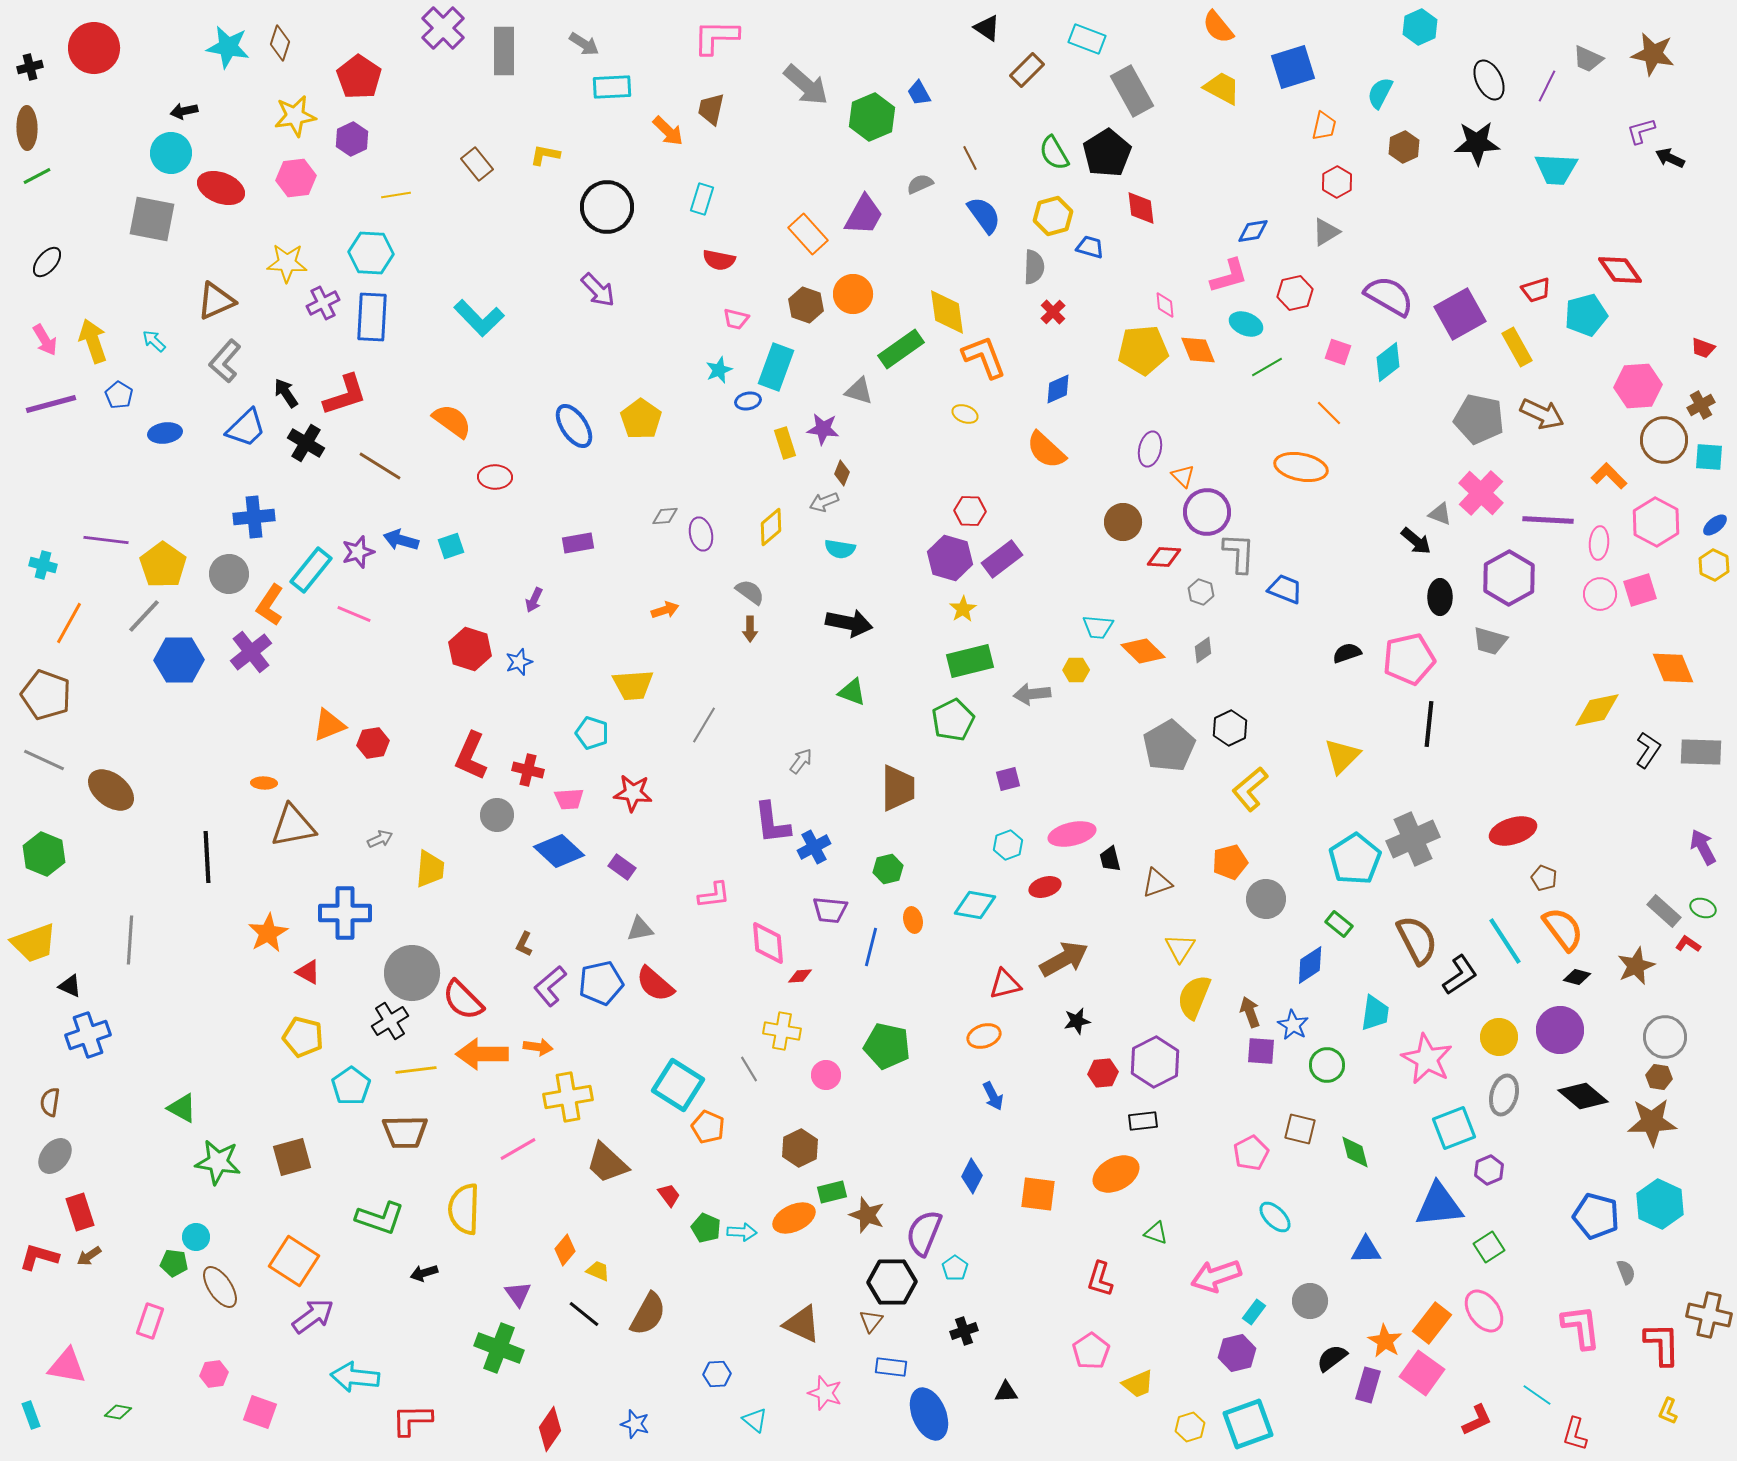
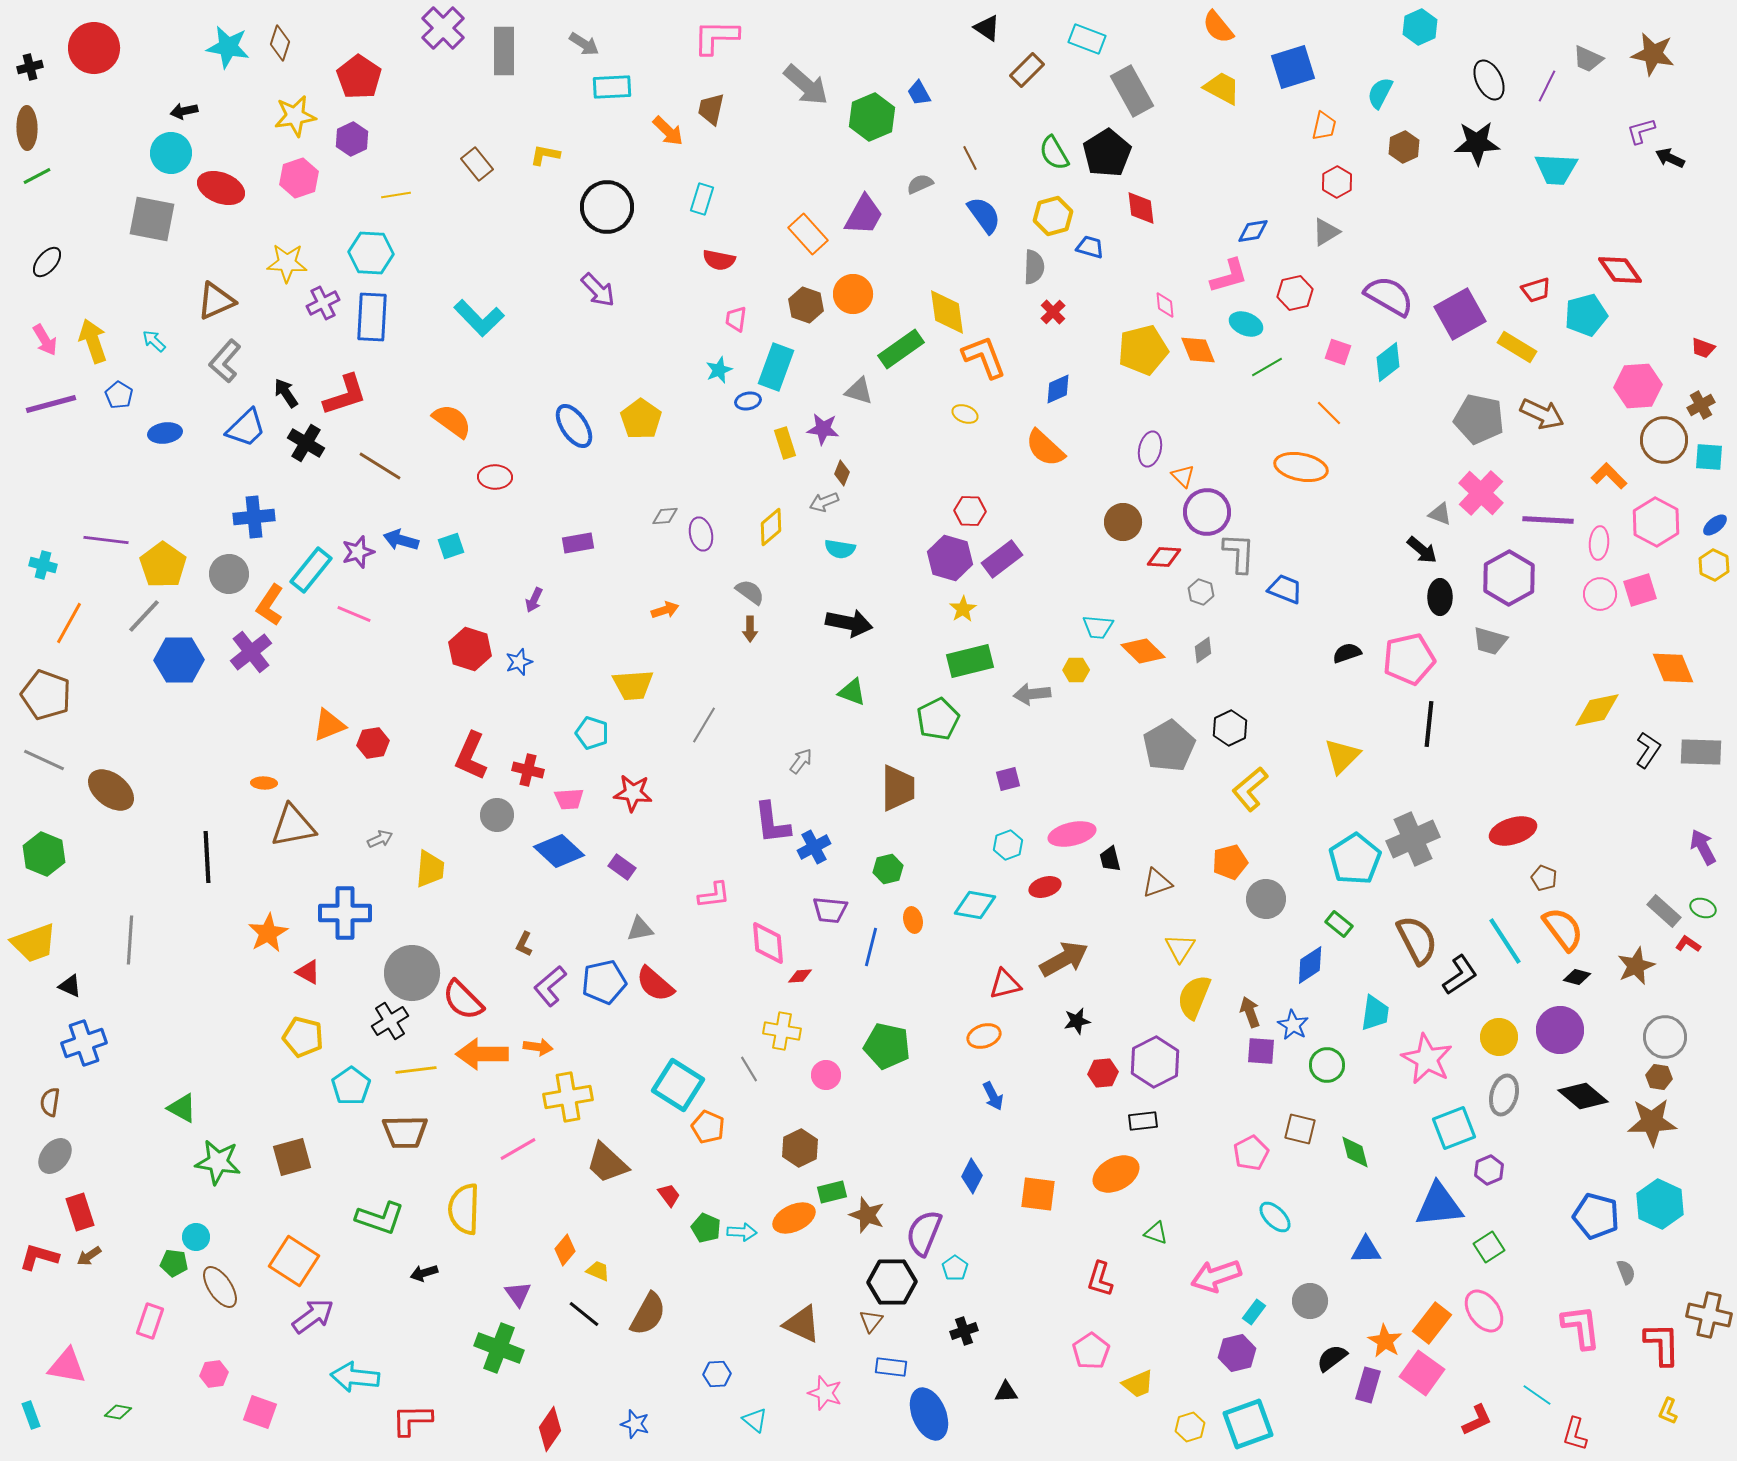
pink hexagon at (296, 178): moved 3 px right; rotated 12 degrees counterclockwise
pink trapezoid at (736, 319): rotated 84 degrees clockwise
yellow rectangle at (1517, 347): rotated 30 degrees counterclockwise
yellow pentagon at (1143, 350): rotated 9 degrees counterclockwise
orange semicircle at (1046, 450): moved 1 px left, 2 px up
black arrow at (1416, 541): moved 6 px right, 9 px down
green pentagon at (953, 720): moved 15 px left, 1 px up
blue pentagon at (601, 983): moved 3 px right, 1 px up
blue cross at (88, 1035): moved 4 px left, 8 px down
